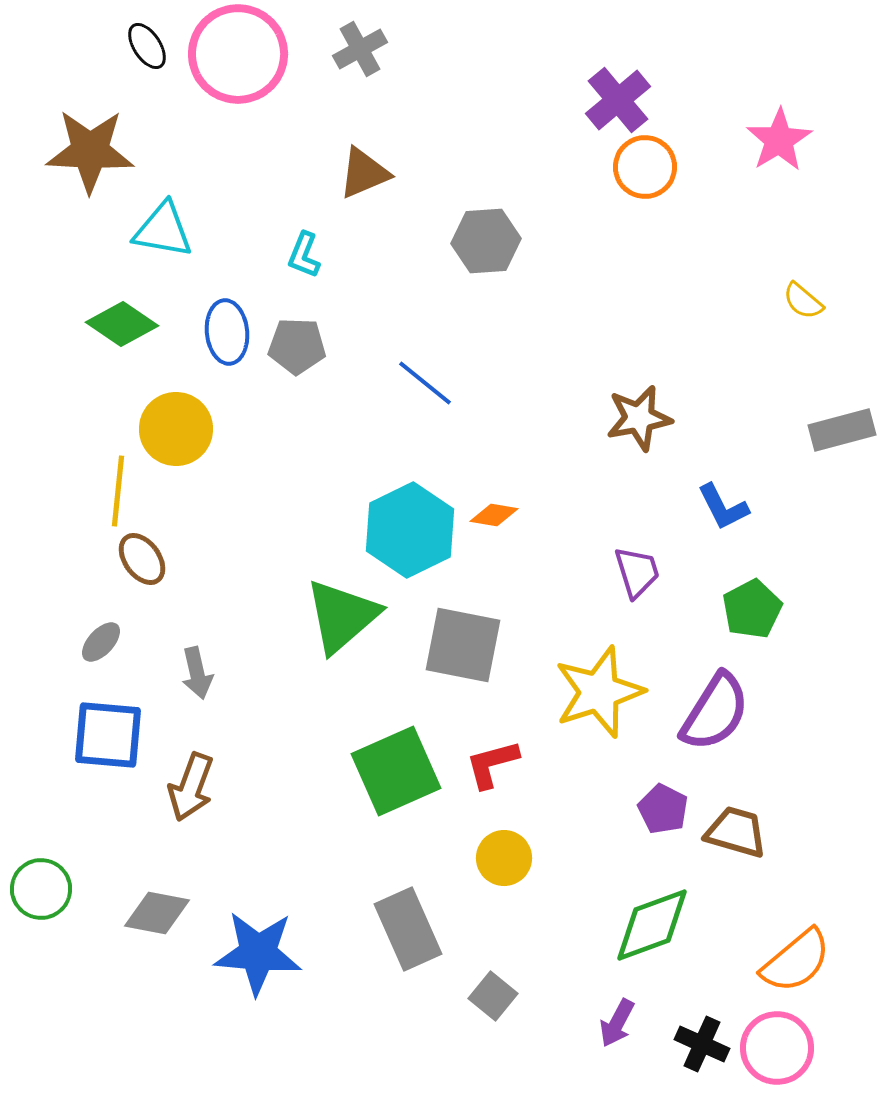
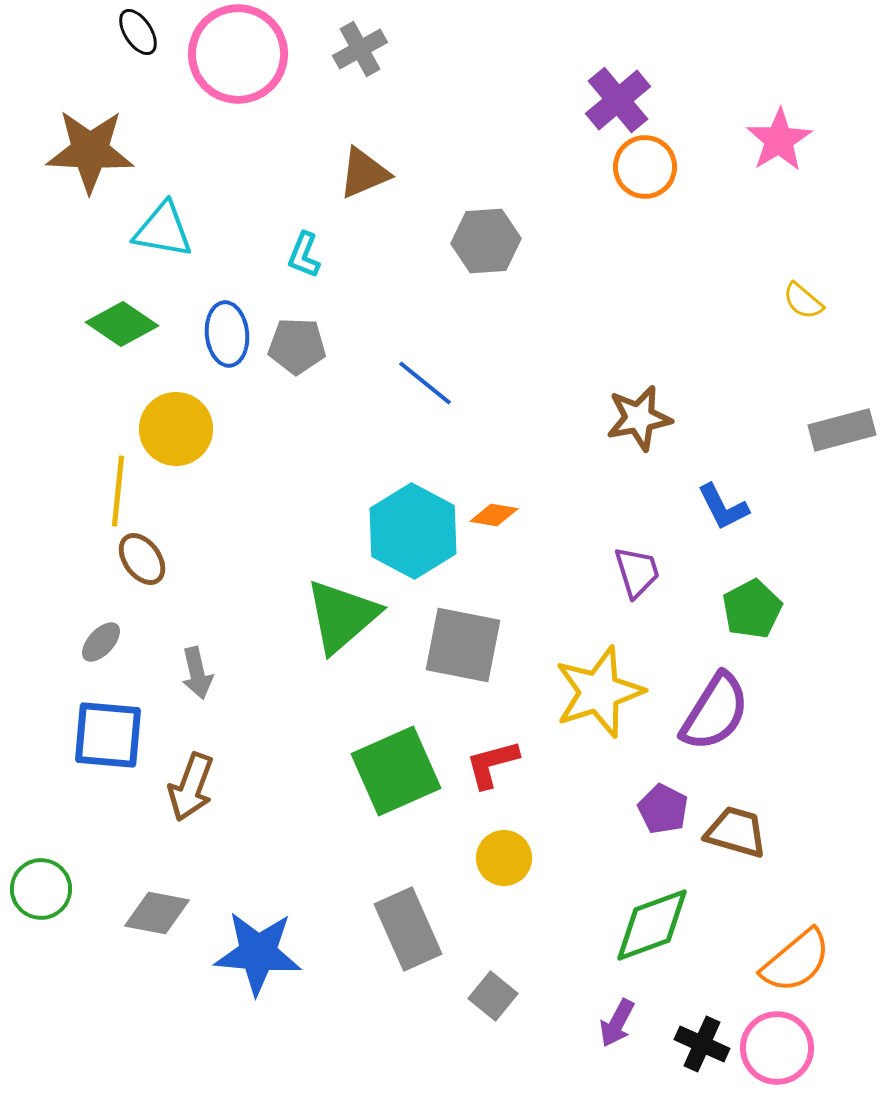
black ellipse at (147, 46): moved 9 px left, 14 px up
blue ellipse at (227, 332): moved 2 px down
cyan hexagon at (410, 530): moved 3 px right, 1 px down; rotated 6 degrees counterclockwise
